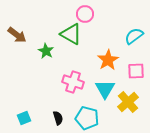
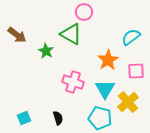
pink circle: moved 1 px left, 2 px up
cyan semicircle: moved 3 px left, 1 px down
cyan pentagon: moved 13 px right
